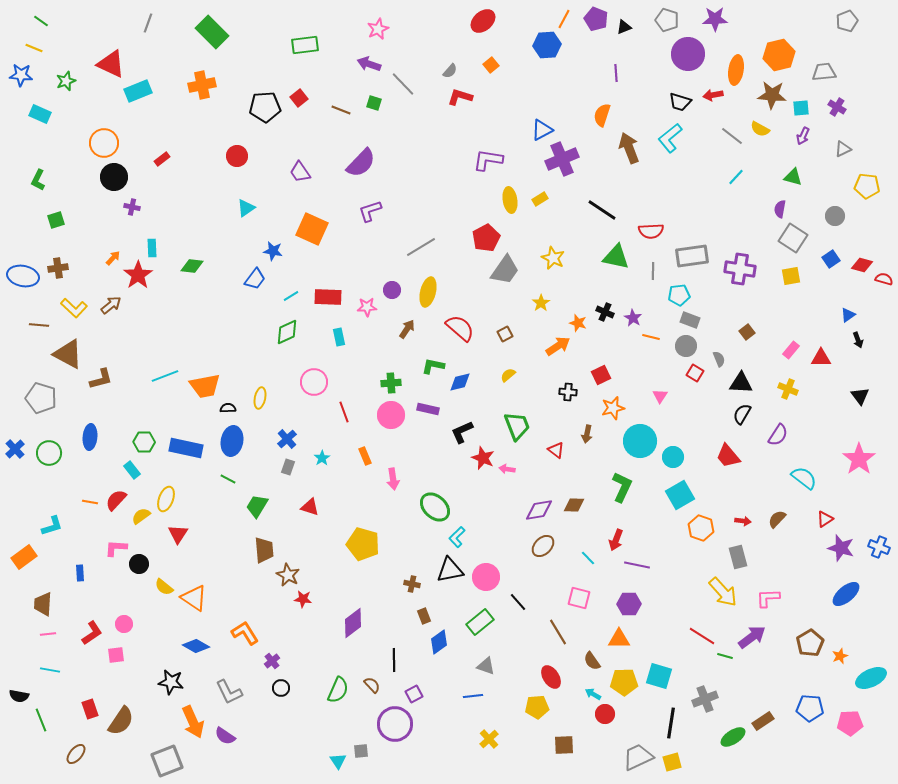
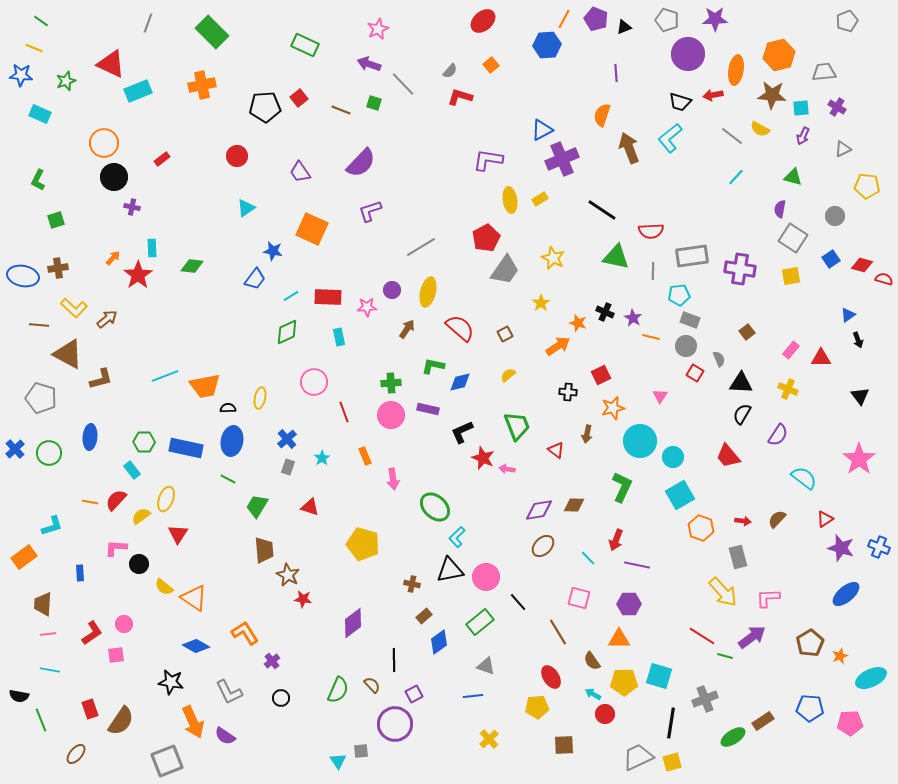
green rectangle at (305, 45): rotated 32 degrees clockwise
brown arrow at (111, 305): moved 4 px left, 14 px down
brown rectangle at (424, 616): rotated 70 degrees clockwise
black circle at (281, 688): moved 10 px down
